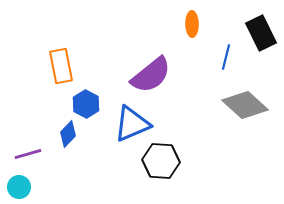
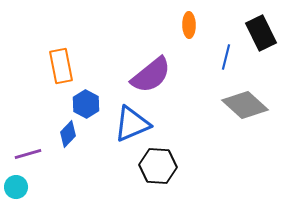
orange ellipse: moved 3 px left, 1 px down
black hexagon: moved 3 px left, 5 px down
cyan circle: moved 3 px left
